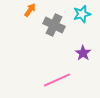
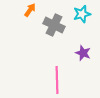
purple star: rotated 14 degrees counterclockwise
pink line: rotated 68 degrees counterclockwise
